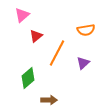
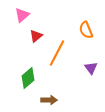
orange semicircle: rotated 78 degrees clockwise
purple triangle: moved 8 px right, 5 px down; rotated 24 degrees counterclockwise
